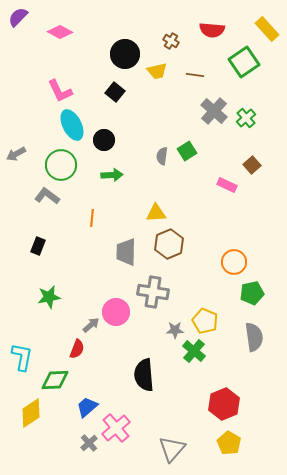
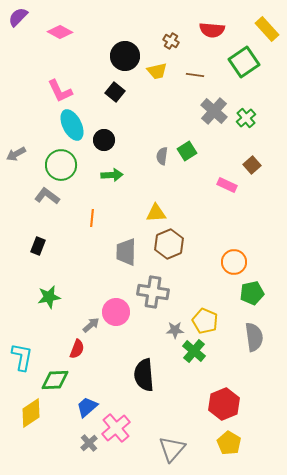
black circle at (125, 54): moved 2 px down
